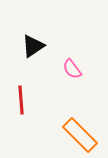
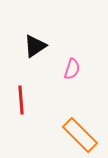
black triangle: moved 2 px right
pink semicircle: rotated 125 degrees counterclockwise
